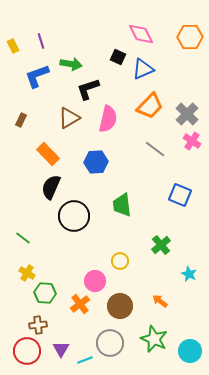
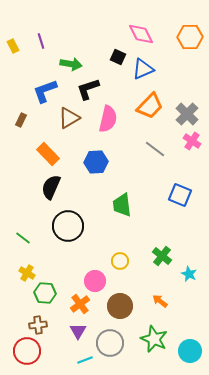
blue L-shape: moved 8 px right, 15 px down
black circle: moved 6 px left, 10 px down
green cross: moved 1 px right, 11 px down; rotated 12 degrees counterclockwise
purple triangle: moved 17 px right, 18 px up
